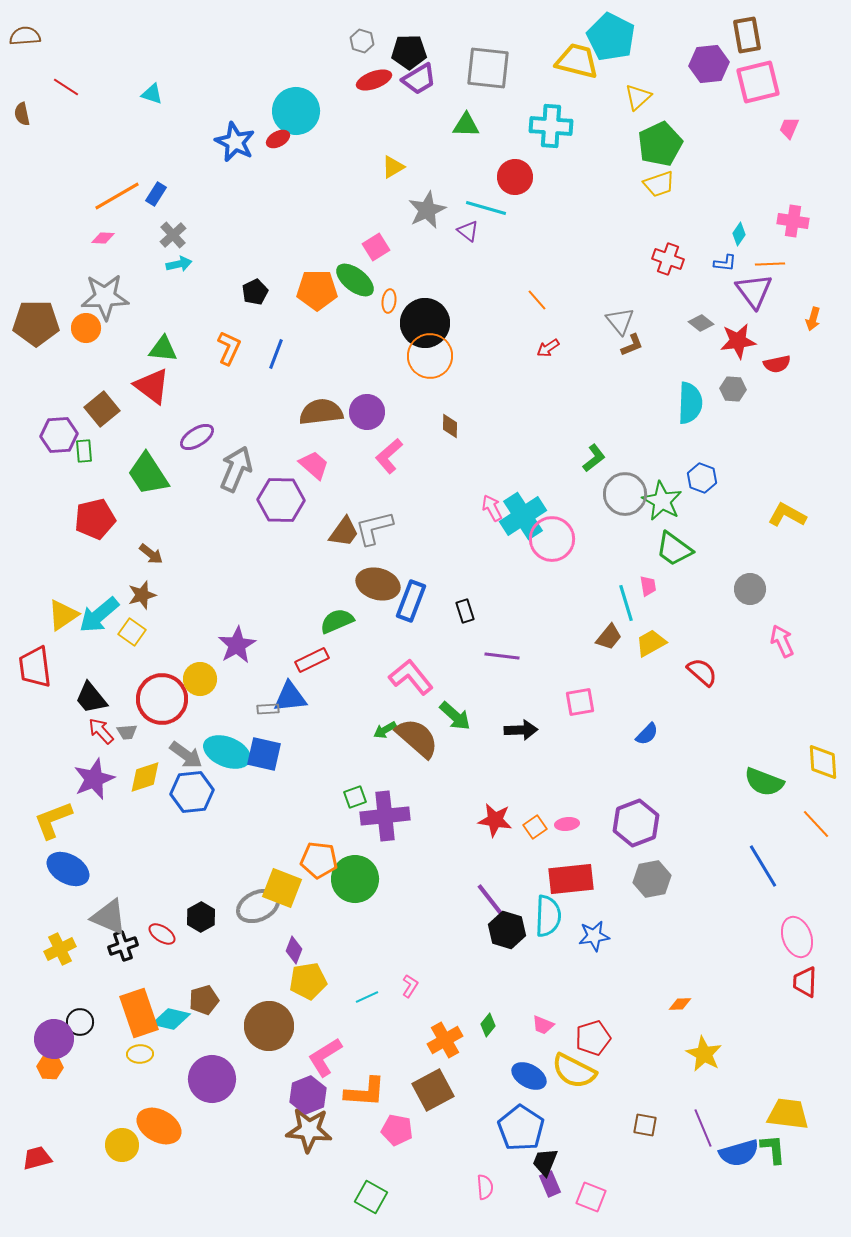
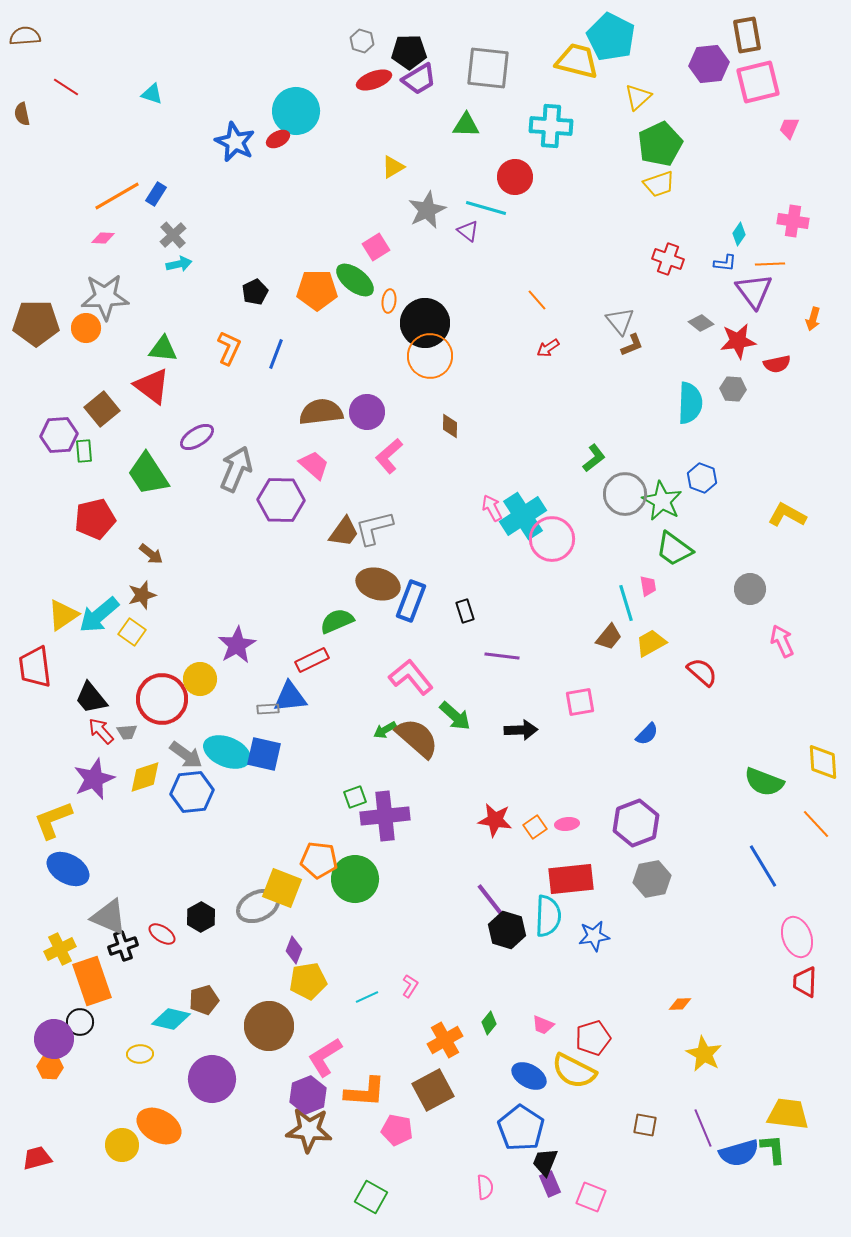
orange rectangle at (139, 1013): moved 47 px left, 32 px up
green diamond at (488, 1025): moved 1 px right, 2 px up
